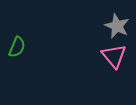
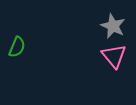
gray star: moved 4 px left
